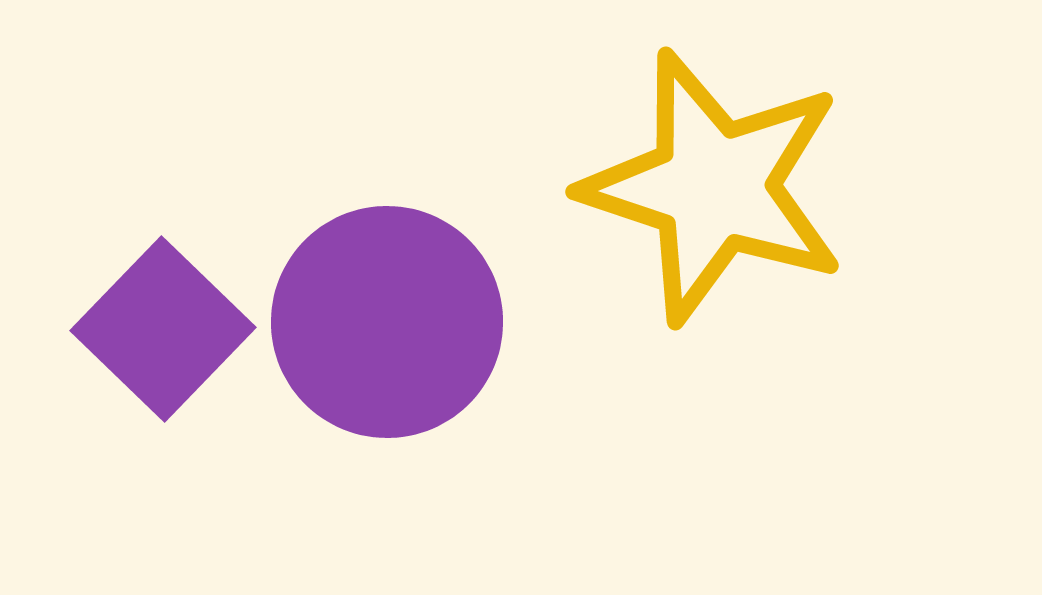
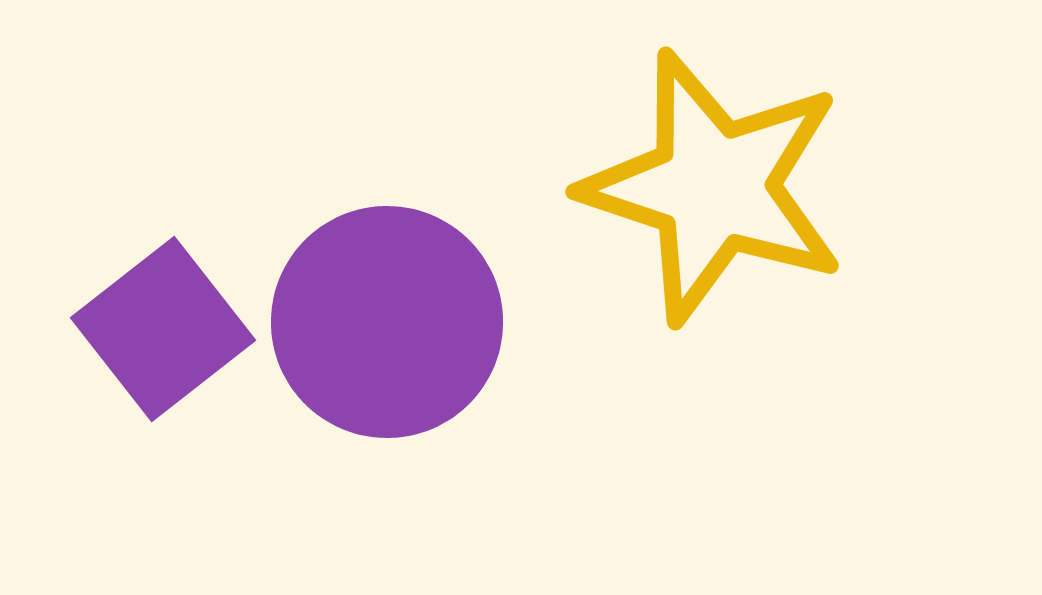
purple square: rotated 8 degrees clockwise
